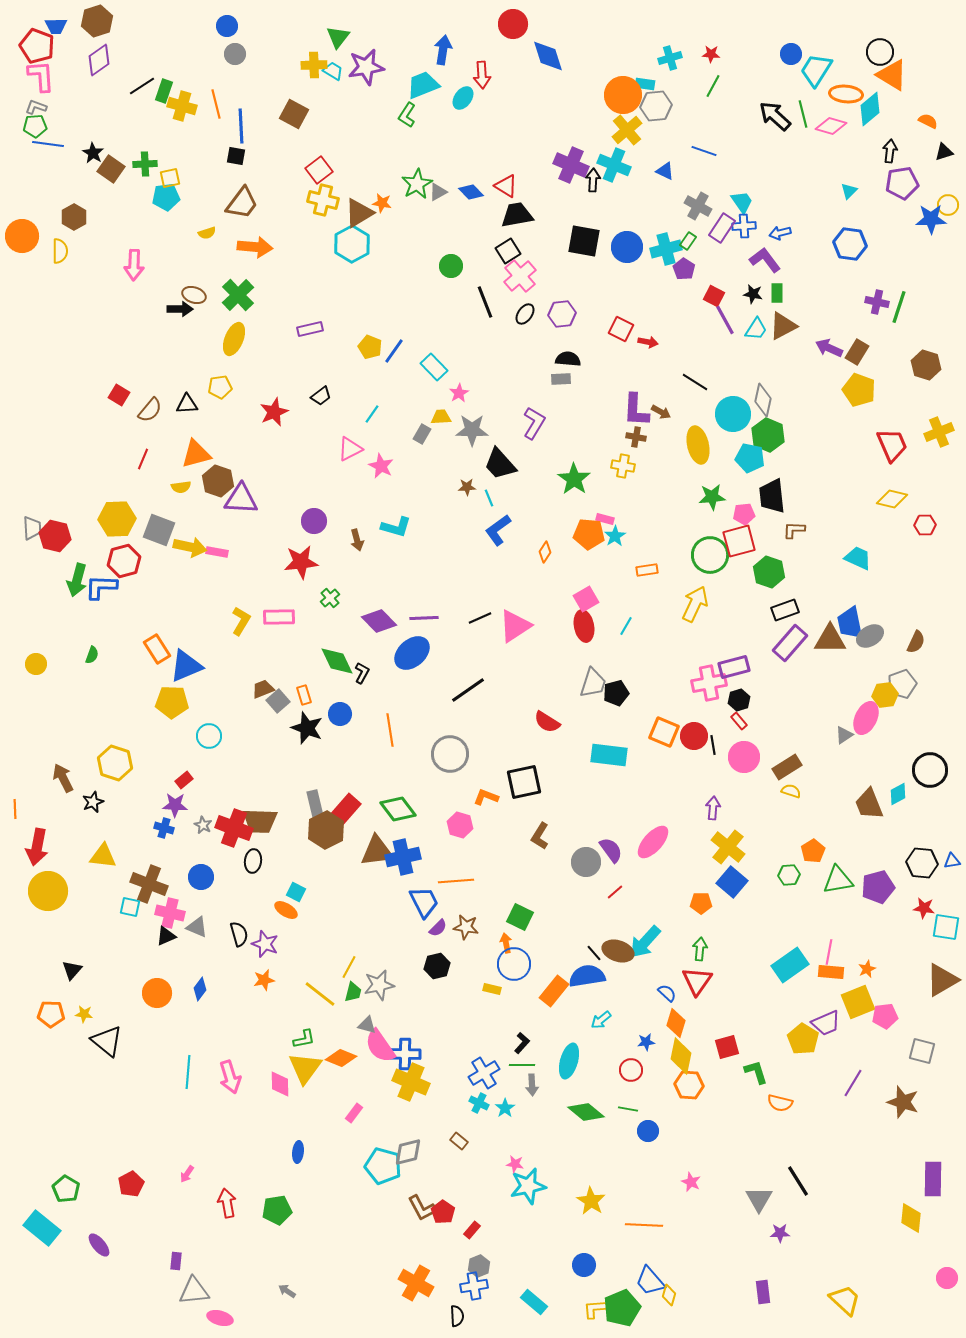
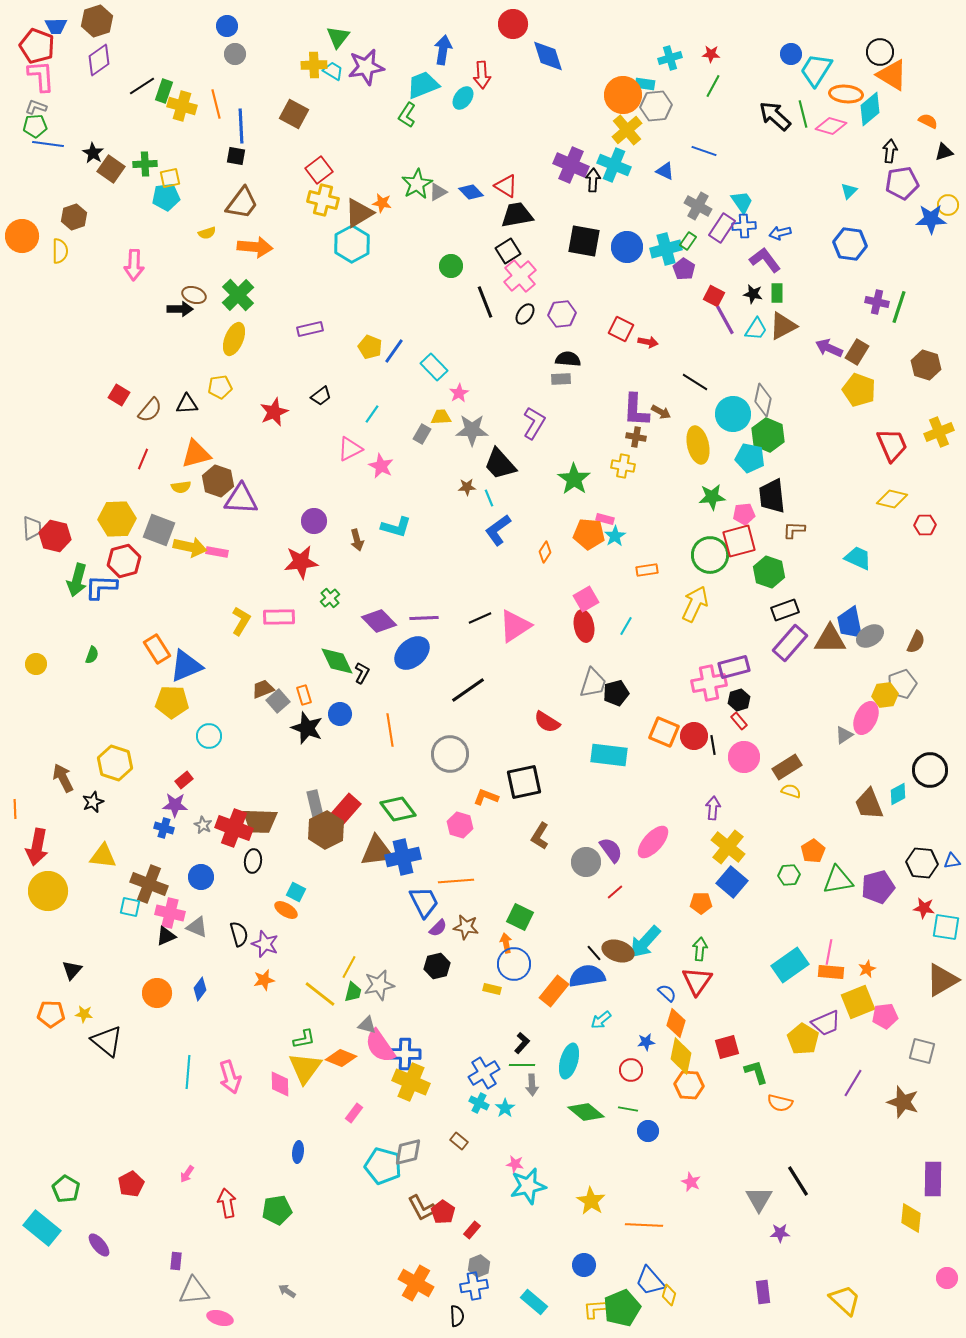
brown hexagon at (74, 217): rotated 10 degrees clockwise
